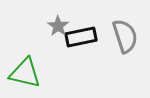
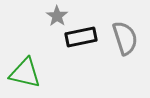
gray star: moved 1 px left, 10 px up
gray semicircle: moved 2 px down
